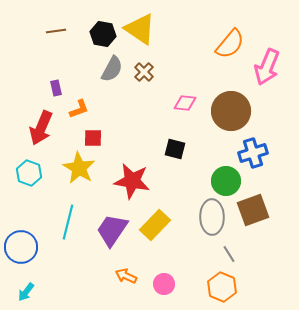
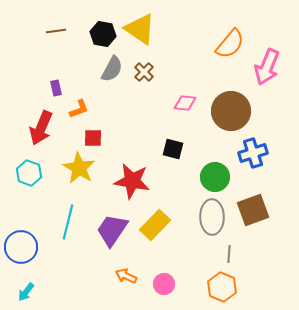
black square: moved 2 px left
green circle: moved 11 px left, 4 px up
gray line: rotated 36 degrees clockwise
